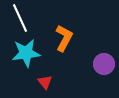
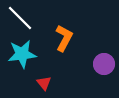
white line: rotated 20 degrees counterclockwise
cyan star: moved 4 px left, 1 px down
red triangle: moved 1 px left, 1 px down
